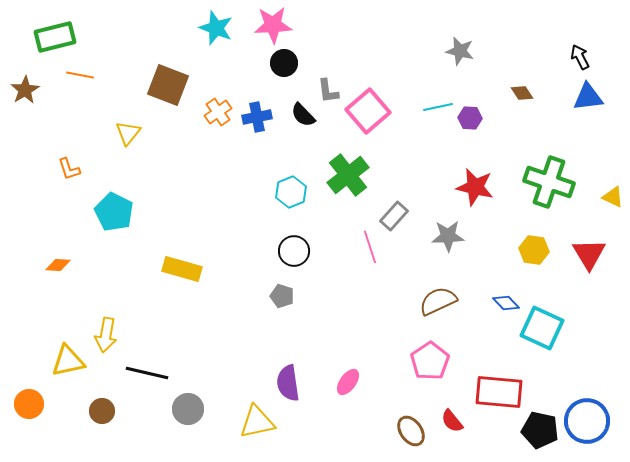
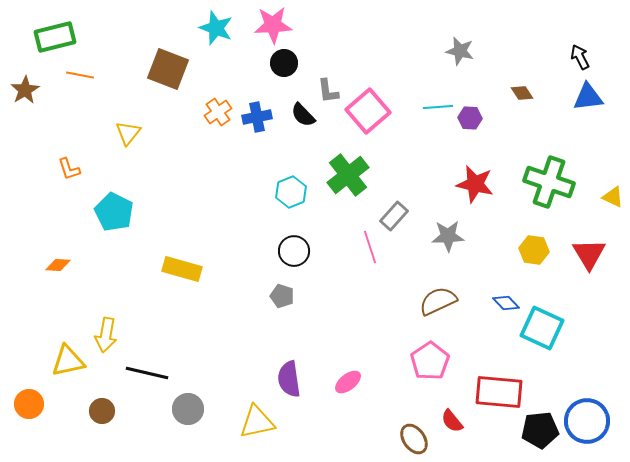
brown square at (168, 85): moved 16 px up
cyan line at (438, 107): rotated 8 degrees clockwise
red star at (475, 187): moved 3 px up
pink ellipse at (348, 382): rotated 16 degrees clockwise
purple semicircle at (288, 383): moved 1 px right, 4 px up
black pentagon at (540, 430): rotated 18 degrees counterclockwise
brown ellipse at (411, 431): moved 3 px right, 8 px down
